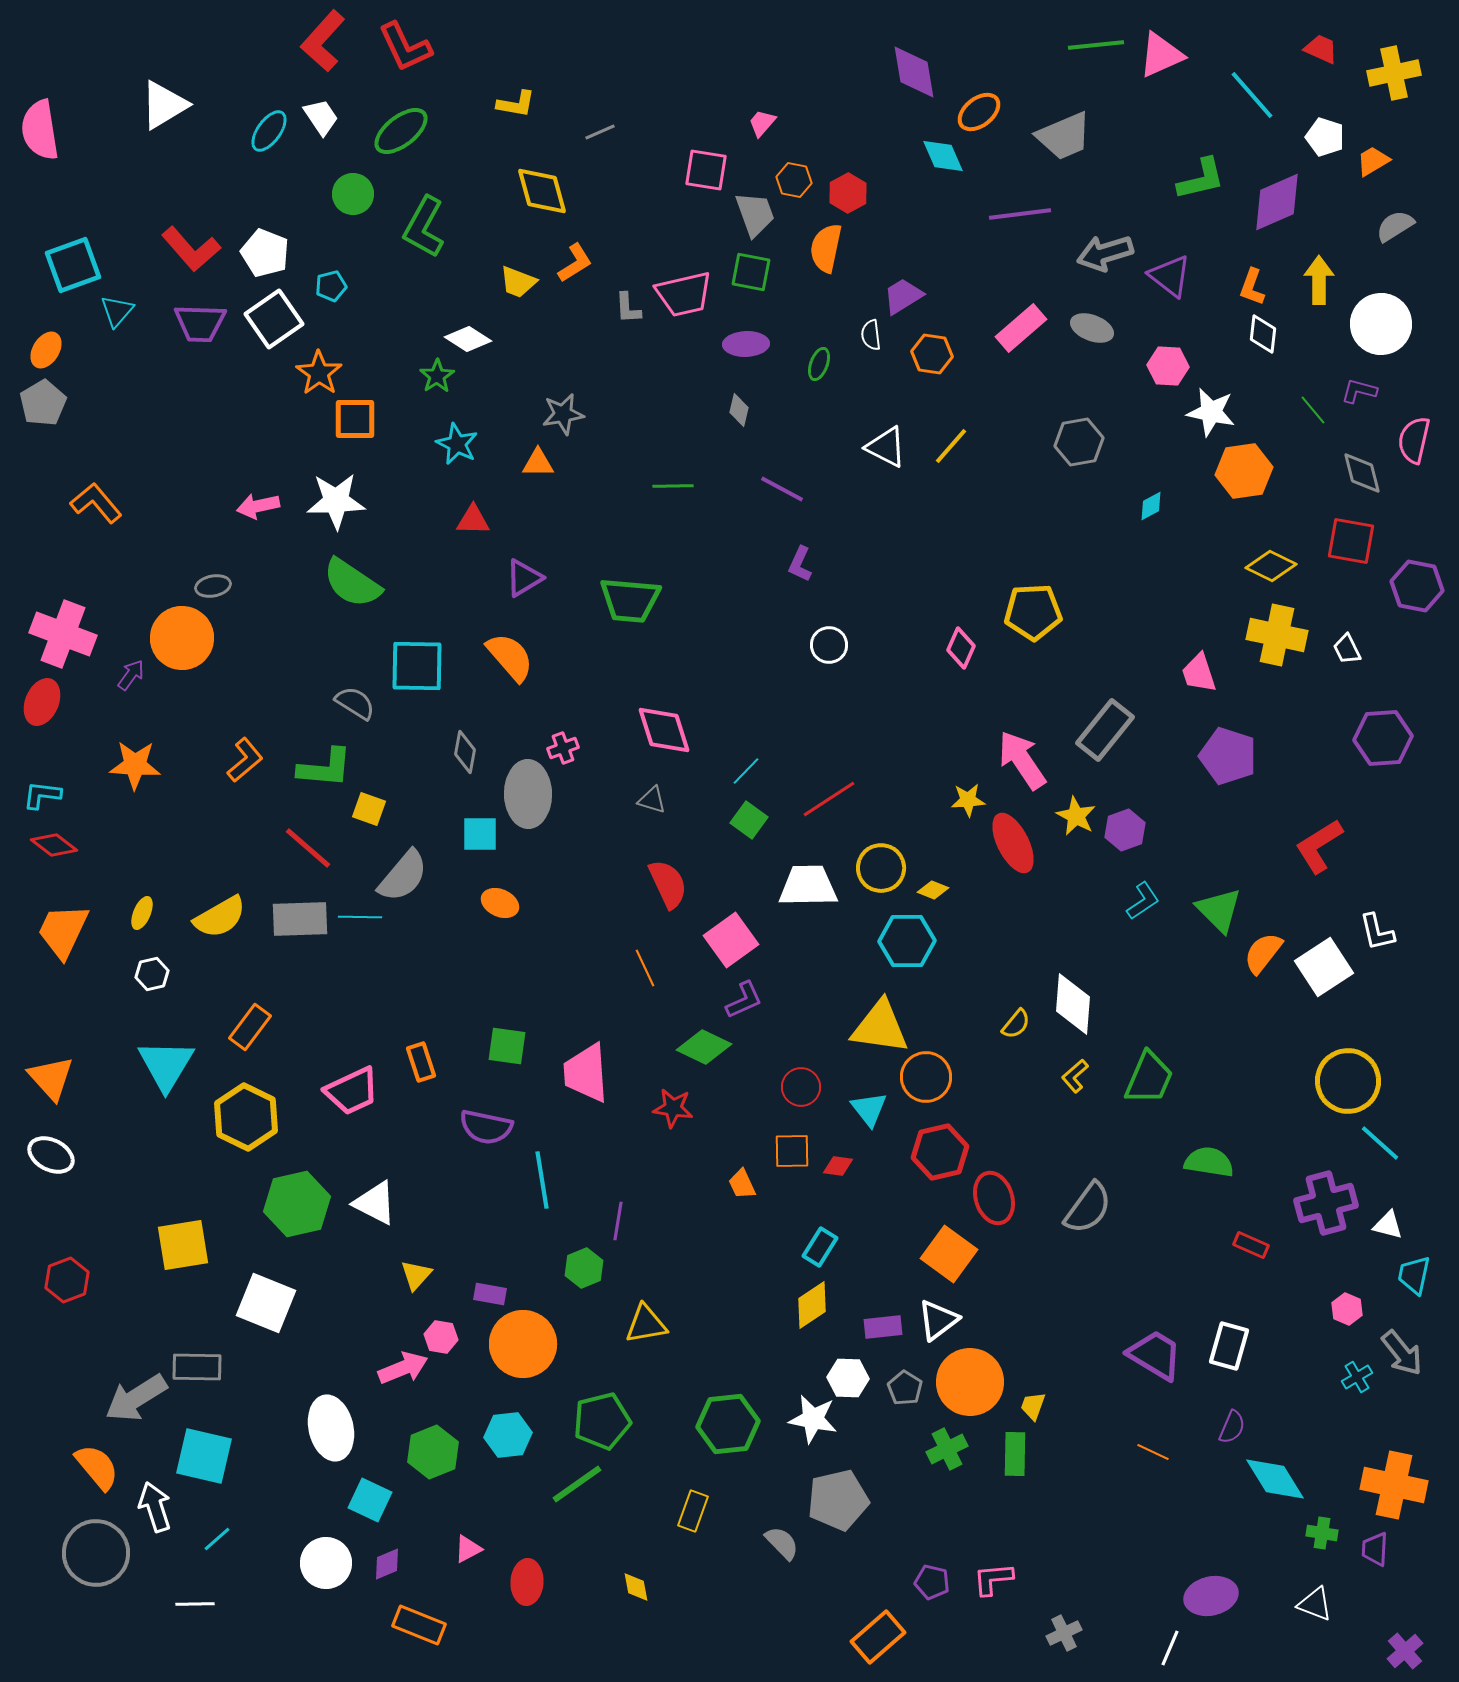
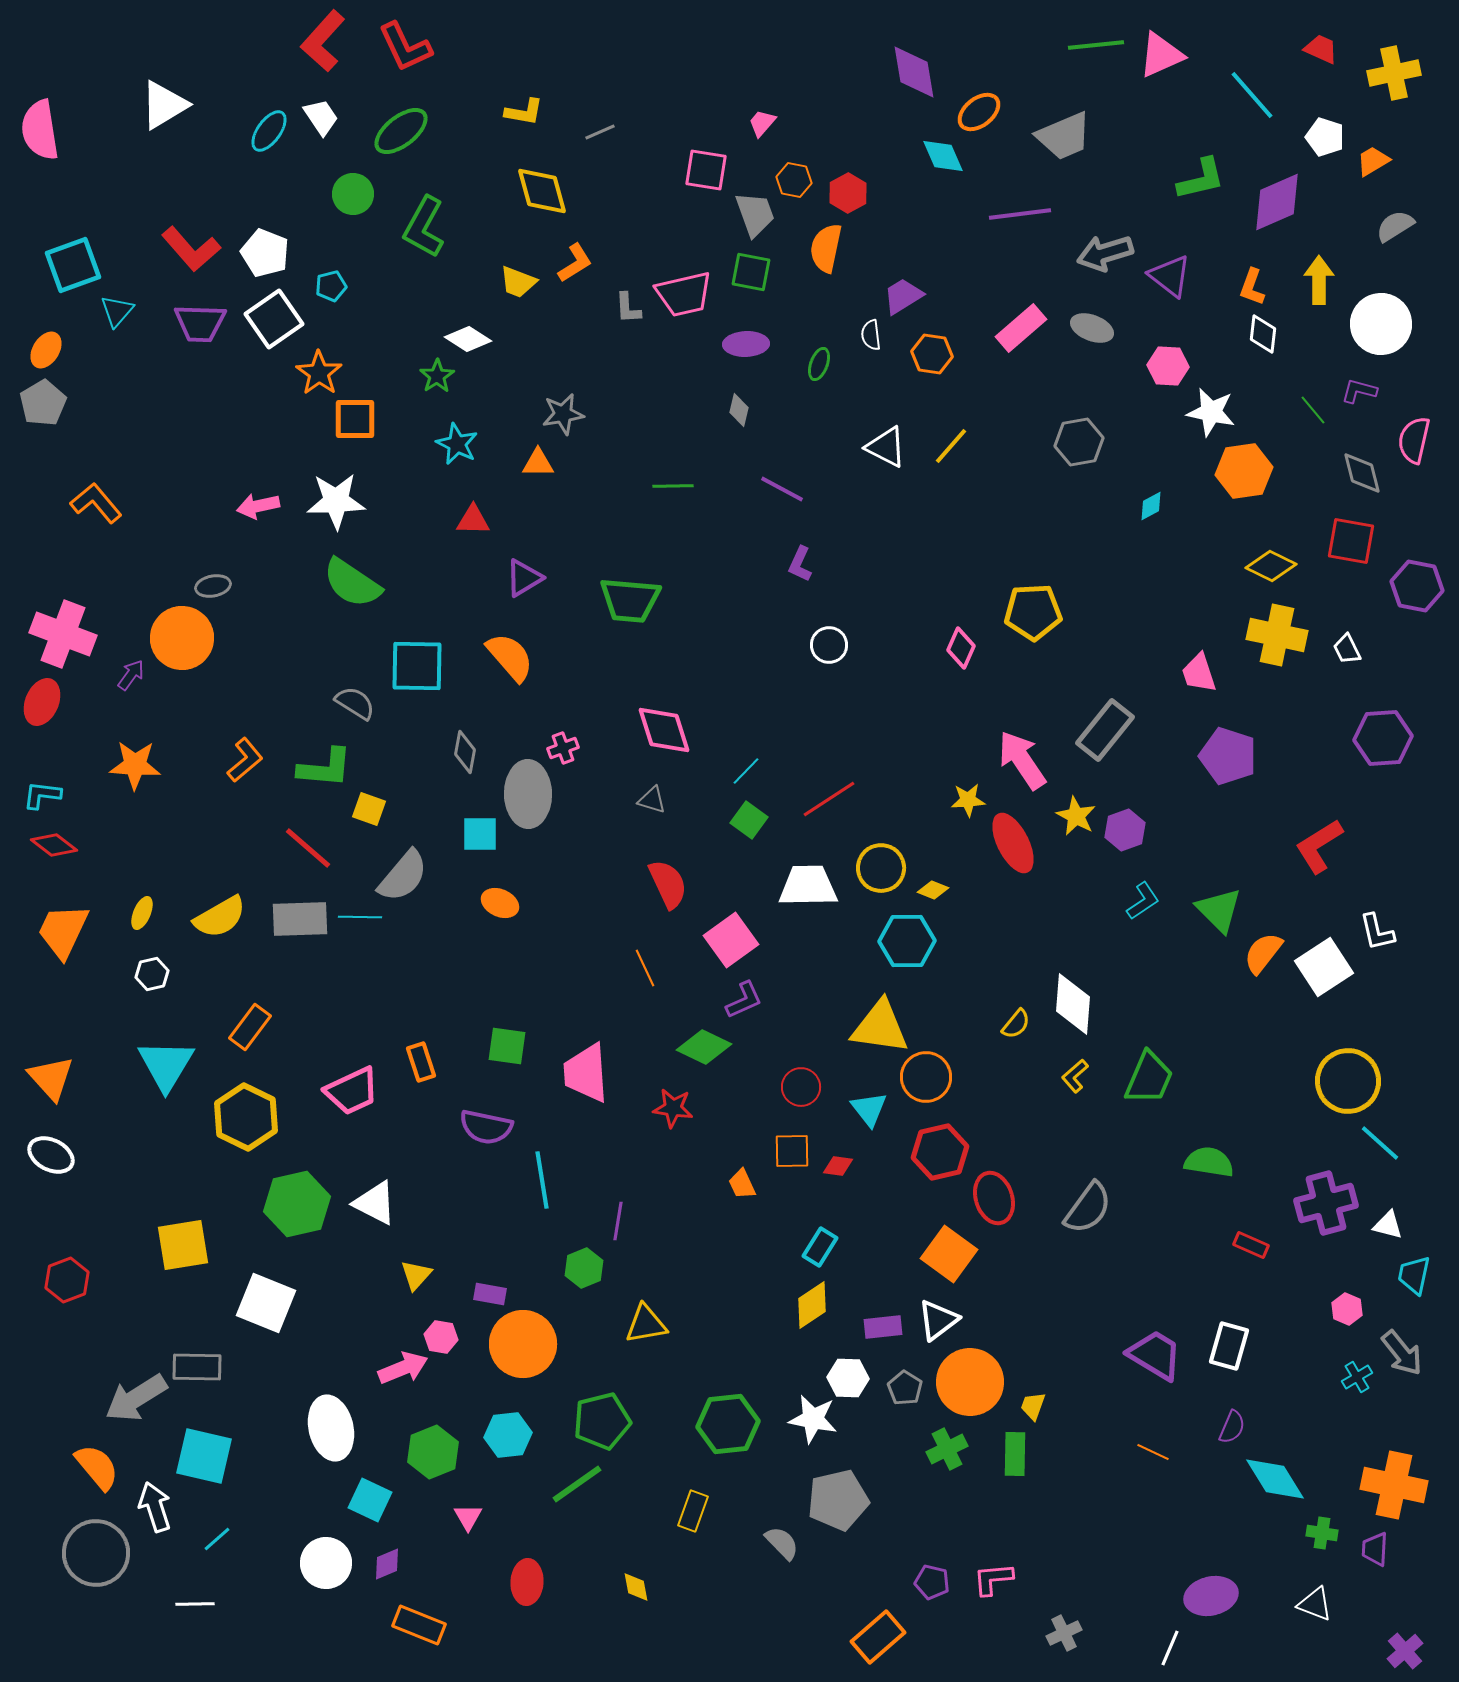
yellow L-shape at (516, 104): moved 8 px right, 8 px down
pink triangle at (468, 1549): moved 32 px up; rotated 32 degrees counterclockwise
